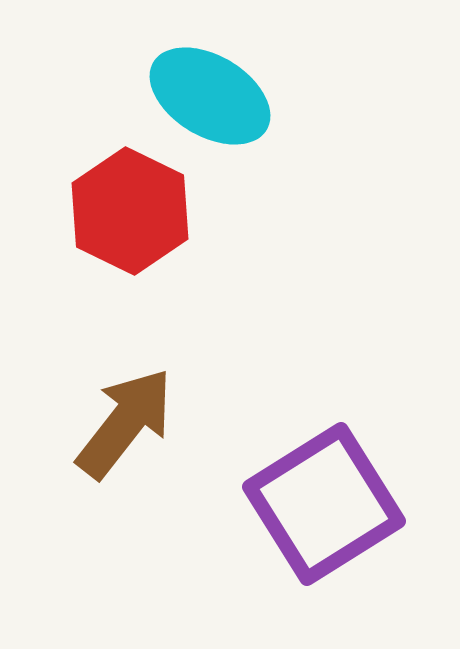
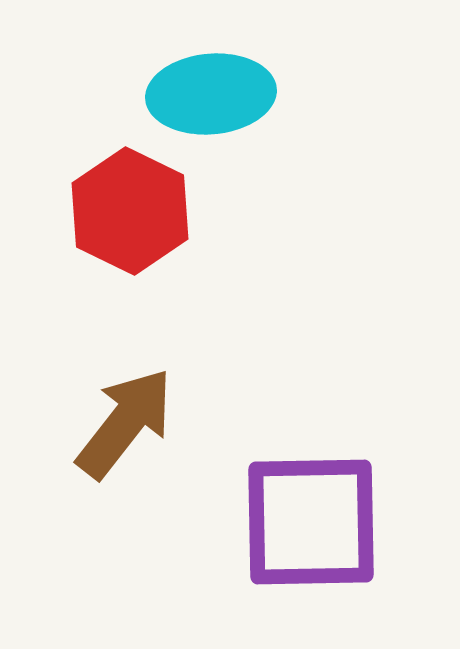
cyan ellipse: moved 1 px right, 2 px up; rotated 36 degrees counterclockwise
purple square: moved 13 px left, 18 px down; rotated 31 degrees clockwise
